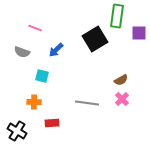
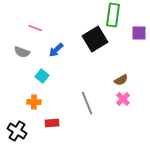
green rectangle: moved 4 px left, 1 px up
cyan square: rotated 24 degrees clockwise
pink cross: moved 1 px right
gray line: rotated 60 degrees clockwise
